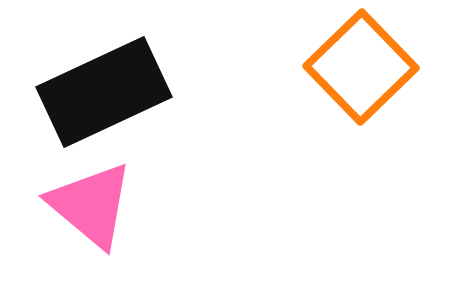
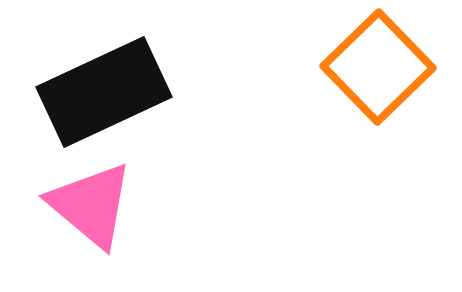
orange square: moved 17 px right
